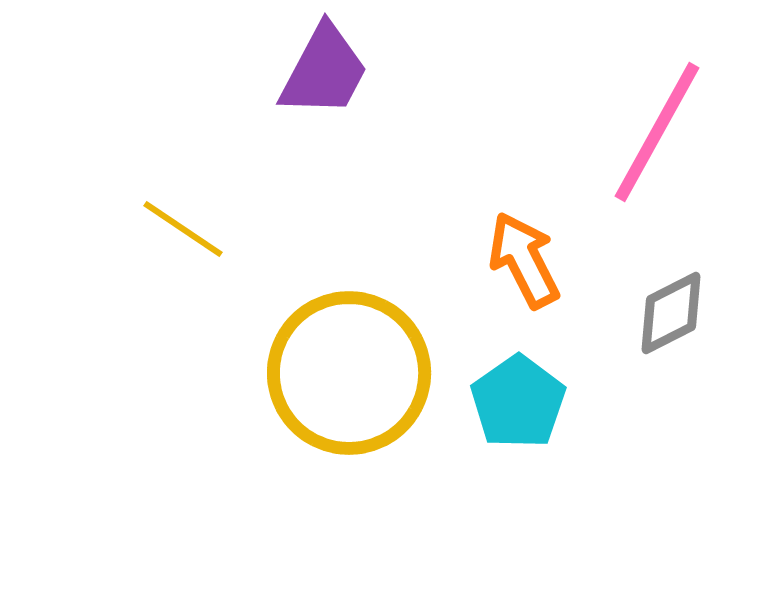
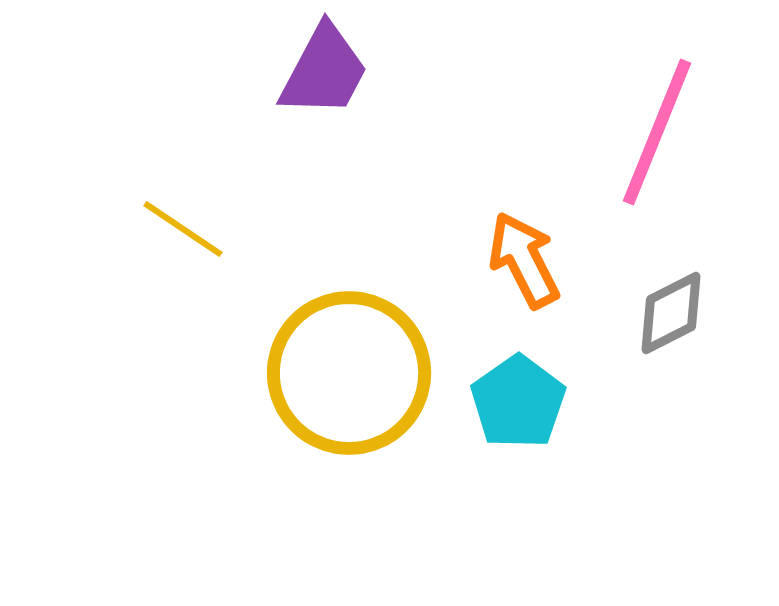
pink line: rotated 7 degrees counterclockwise
